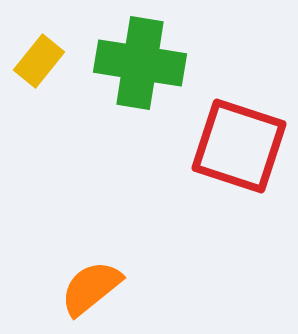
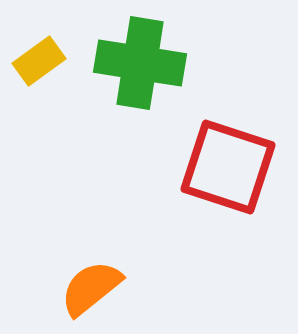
yellow rectangle: rotated 15 degrees clockwise
red square: moved 11 px left, 21 px down
